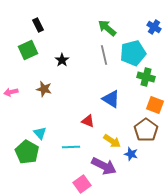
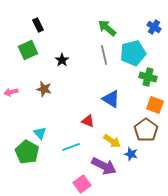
green cross: moved 2 px right
cyan line: rotated 18 degrees counterclockwise
